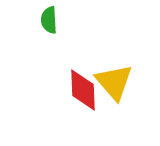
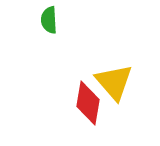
red diamond: moved 5 px right, 13 px down; rotated 12 degrees clockwise
